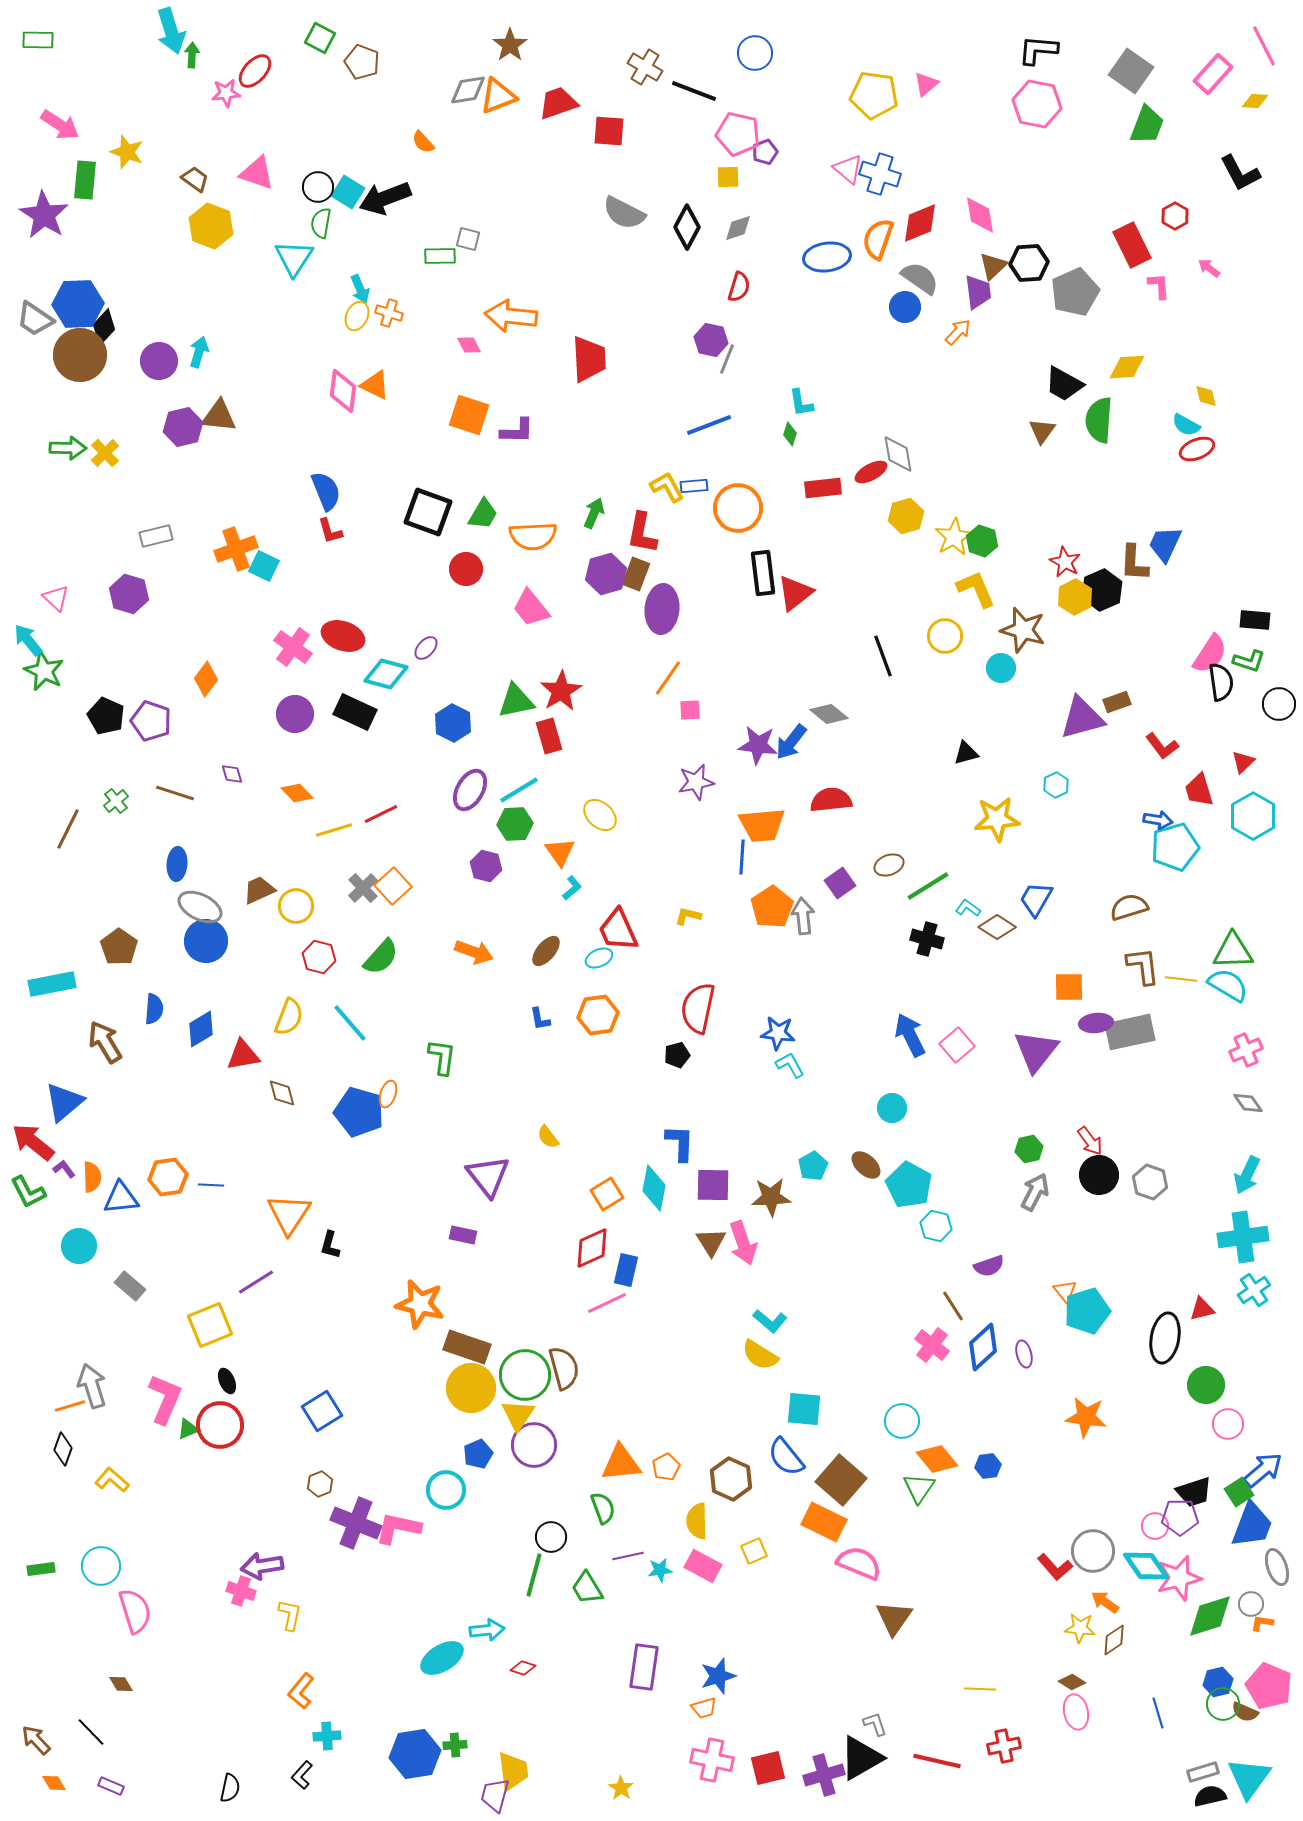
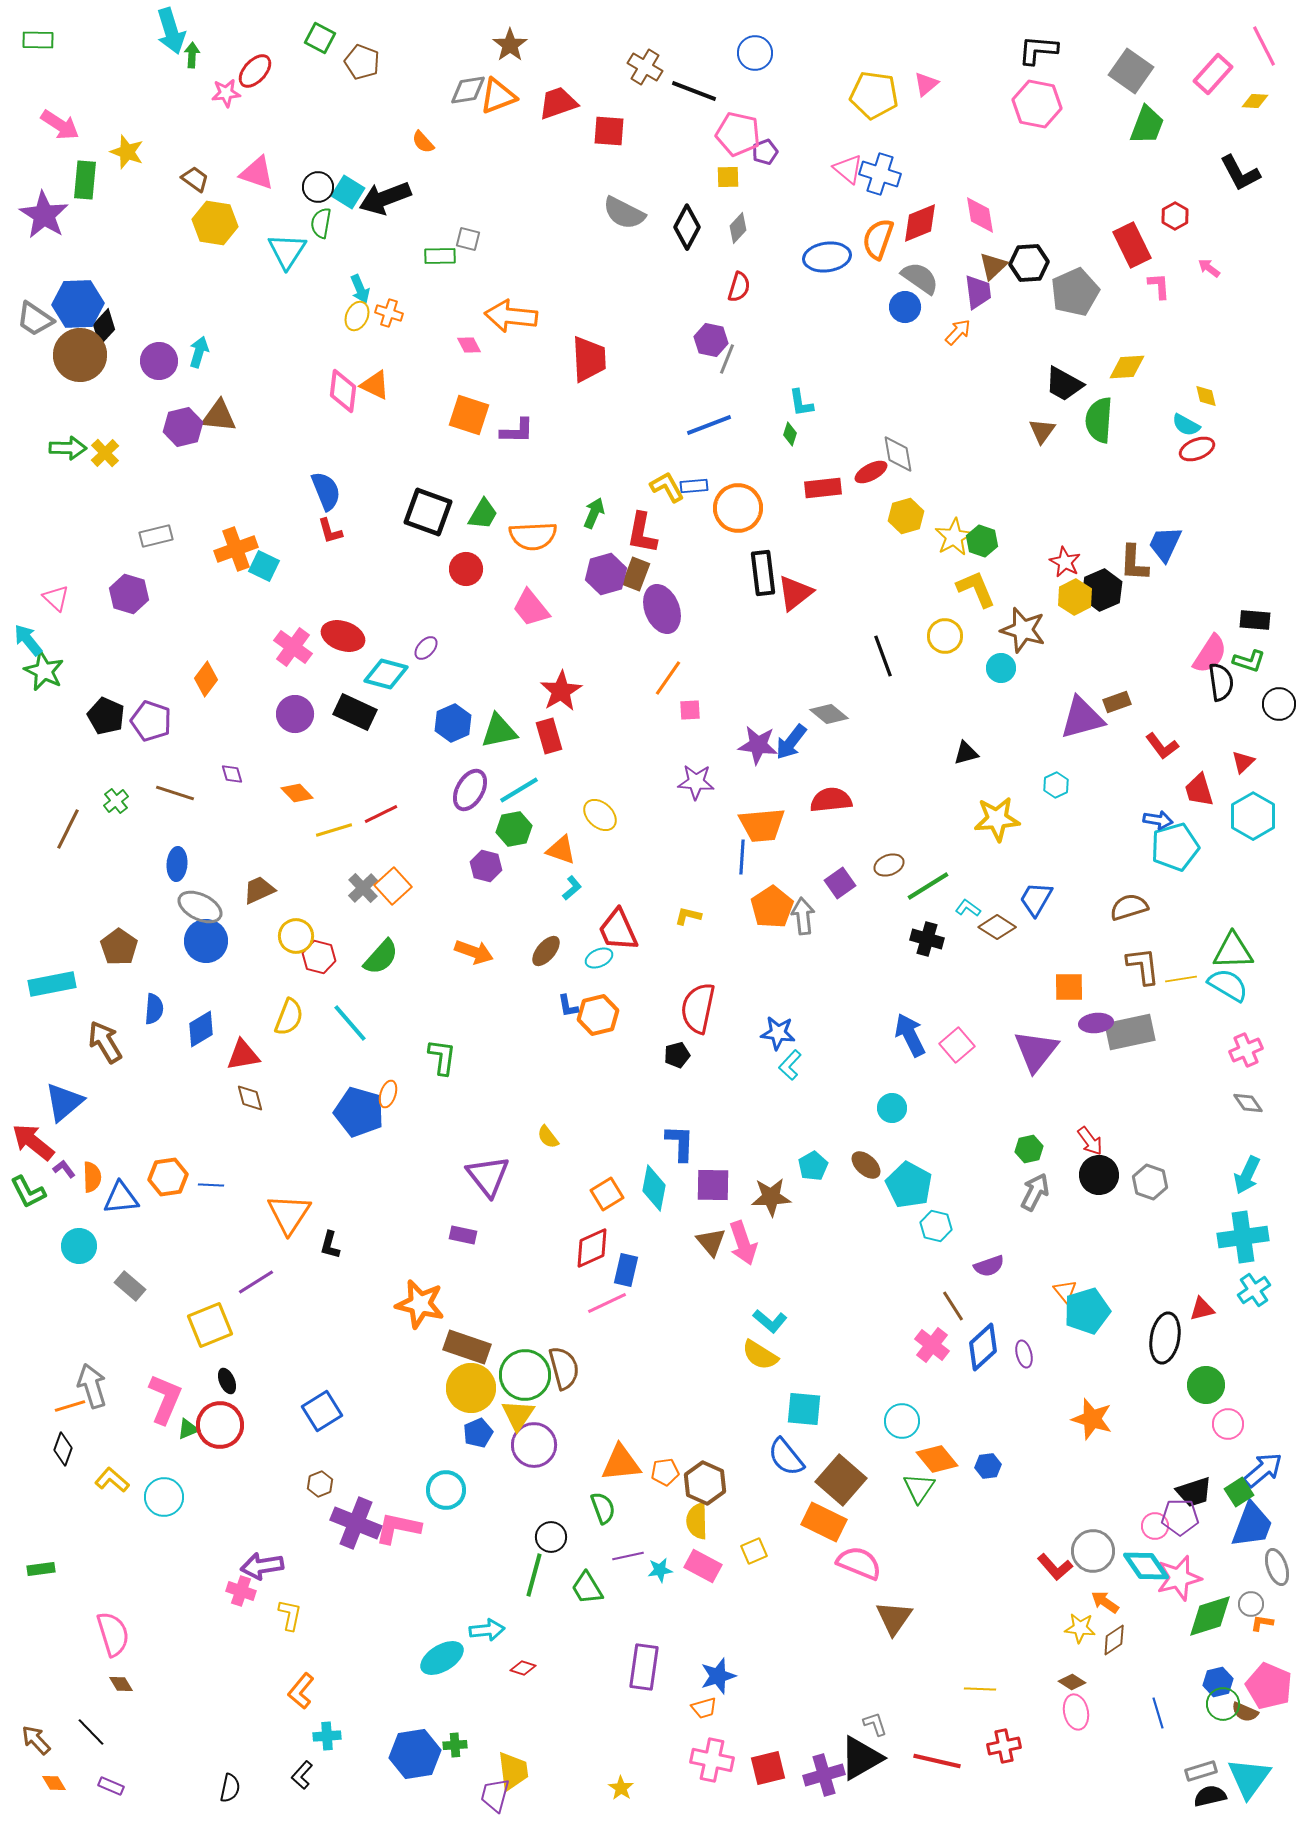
yellow hexagon at (211, 226): moved 4 px right, 3 px up; rotated 12 degrees counterclockwise
gray diamond at (738, 228): rotated 28 degrees counterclockwise
cyan triangle at (294, 258): moved 7 px left, 7 px up
purple ellipse at (662, 609): rotated 27 degrees counterclockwise
green triangle at (516, 701): moved 17 px left, 30 px down
blue hexagon at (453, 723): rotated 9 degrees clockwise
purple star at (696, 782): rotated 15 degrees clockwise
green hexagon at (515, 824): moved 1 px left, 5 px down; rotated 8 degrees counterclockwise
orange triangle at (560, 852): moved 1 px right, 2 px up; rotated 36 degrees counterclockwise
yellow circle at (296, 906): moved 30 px down
yellow line at (1181, 979): rotated 16 degrees counterclockwise
orange hexagon at (598, 1015): rotated 6 degrees counterclockwise
blue L-shape at (540, 1019): moved 28 px right, 13 px up
cyan L-shape at (790, 1065): rotated 108 degrees counterclockwise
brown diamond at (282, 1093): moved 32 px left, 5 px down
brown triangle at (711, 1242): rotated 8 degrees counterclockwise
orange star at (1086, 1417): moved 6 px right, 2 px down; rotated 9 degrees clockwise
blue pentagon at (478, 1454): moved 21 px up
orange pentagon at (666, 1467): moved 1 px left, 5 px down; rotated 20 degrees clockwise
brown hexagon at (731, 1479): moved 26 px left, 4 px down
cyan circle at (101, 1566): moved 63 px right, 69 px up
pink semicircle at (135, 1611): moved 22 px left, 23 px down
gray rectangle at (1203, 1772): moved 2 px left, 1 px up
